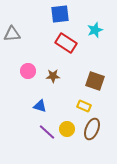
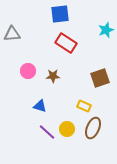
cyan star: moved 11 px right
brown square: moved 5 px right, 3 px up; rotated 36 degrees counterclockwise
brown ellipse: moved 1 px right, 1 px up
